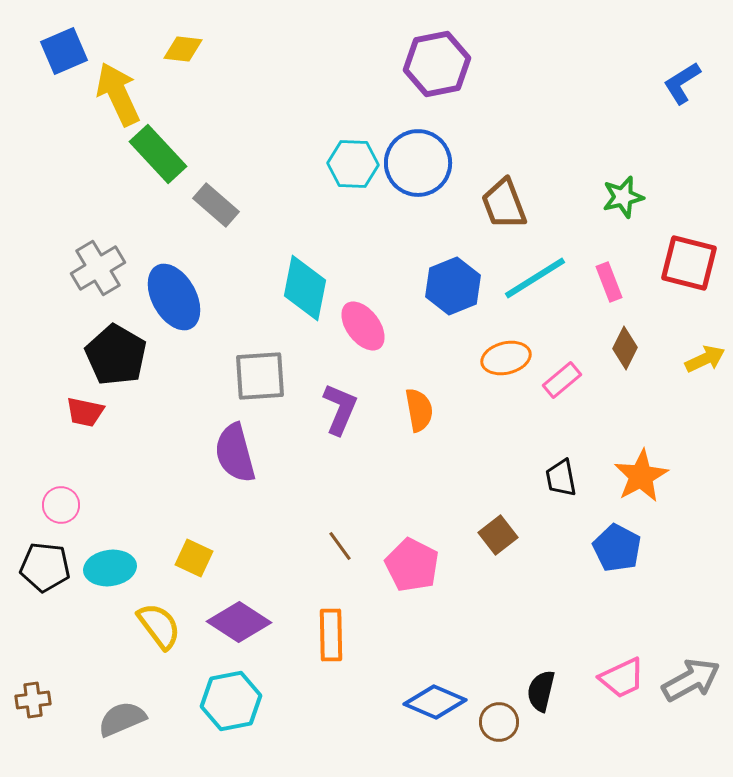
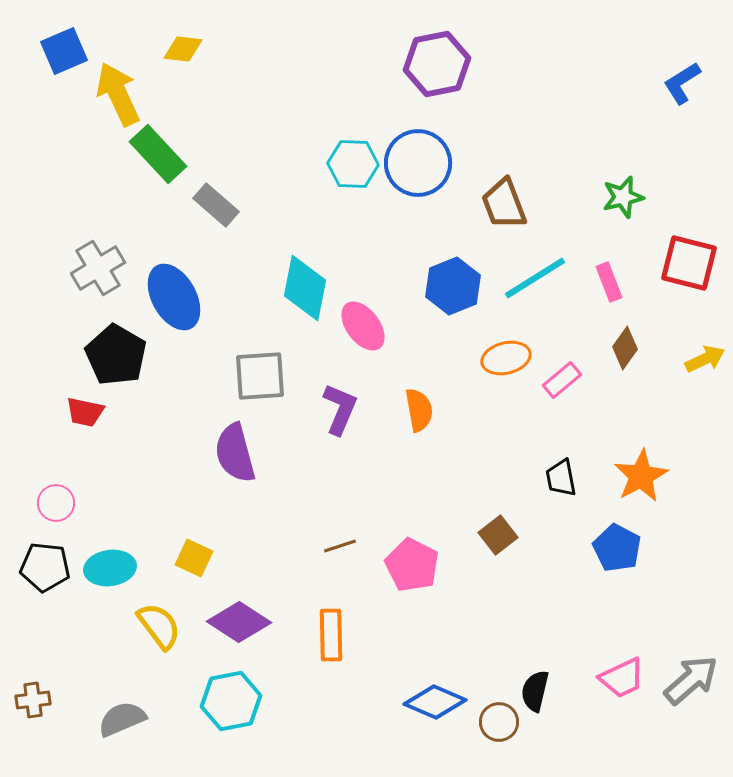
brown diamond at (625, 348): rotated 9 degrees clockwise
pink circle at (61, 505): moved 5 px left, 2 px up
brown line at (340, 546): rotated 72 degrees counterclockwise
gray arrow at (691, 680): rotated 12 degrees counterclockwise
black semicircle at (541, 691): moved 6 px left
